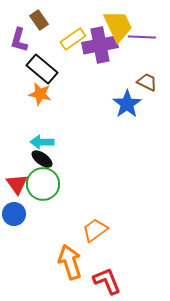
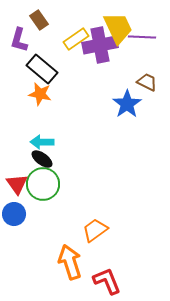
yellow trapezoid: moved 2 px down
yellow rectangle: moved 3 px right
